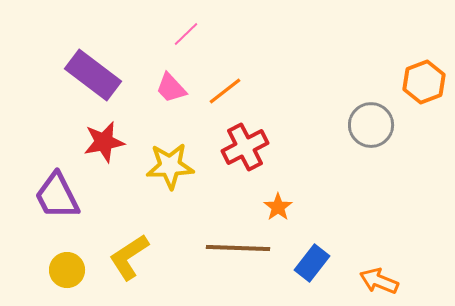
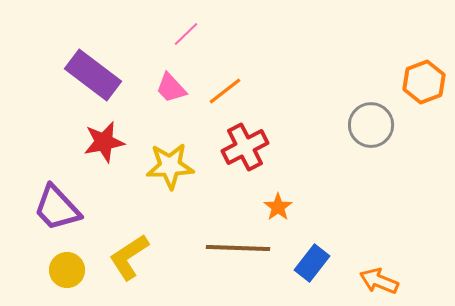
purple trapezoid: moved 12 px down; rotated 16 degrees counterclockwise
